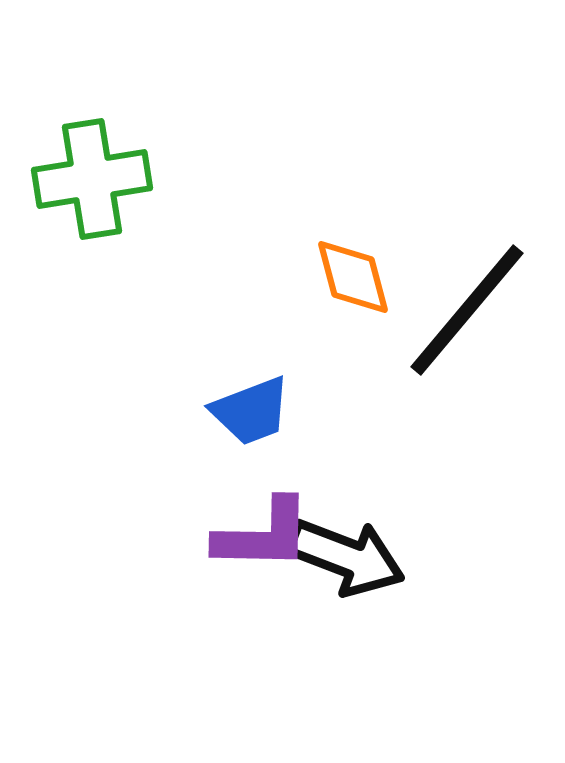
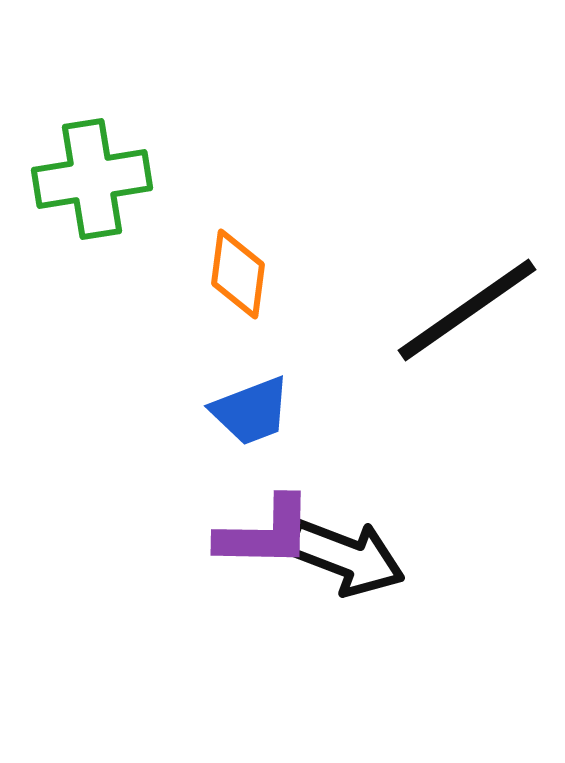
orange diamond: moved 115 px left, 3 px up; rotated 22 degrees clockwise
black line: rotated 15 degrees clockwise
purple L-shape: moved 2 px right, 2 px up
